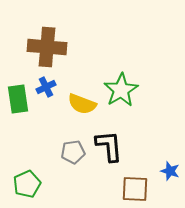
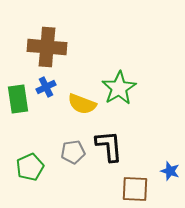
green star: moved 2 px left, 2 px up
green pentagon: moved 3 px right, 17 px up
